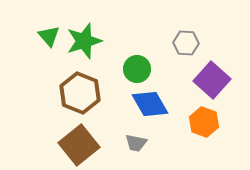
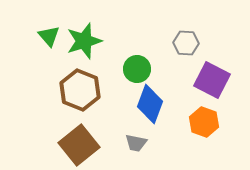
purple square: rotated 15 degrees counterclockwise
brown hexagon: moved 3 px up
blue diamond: rotated 51 degrees clockwise
